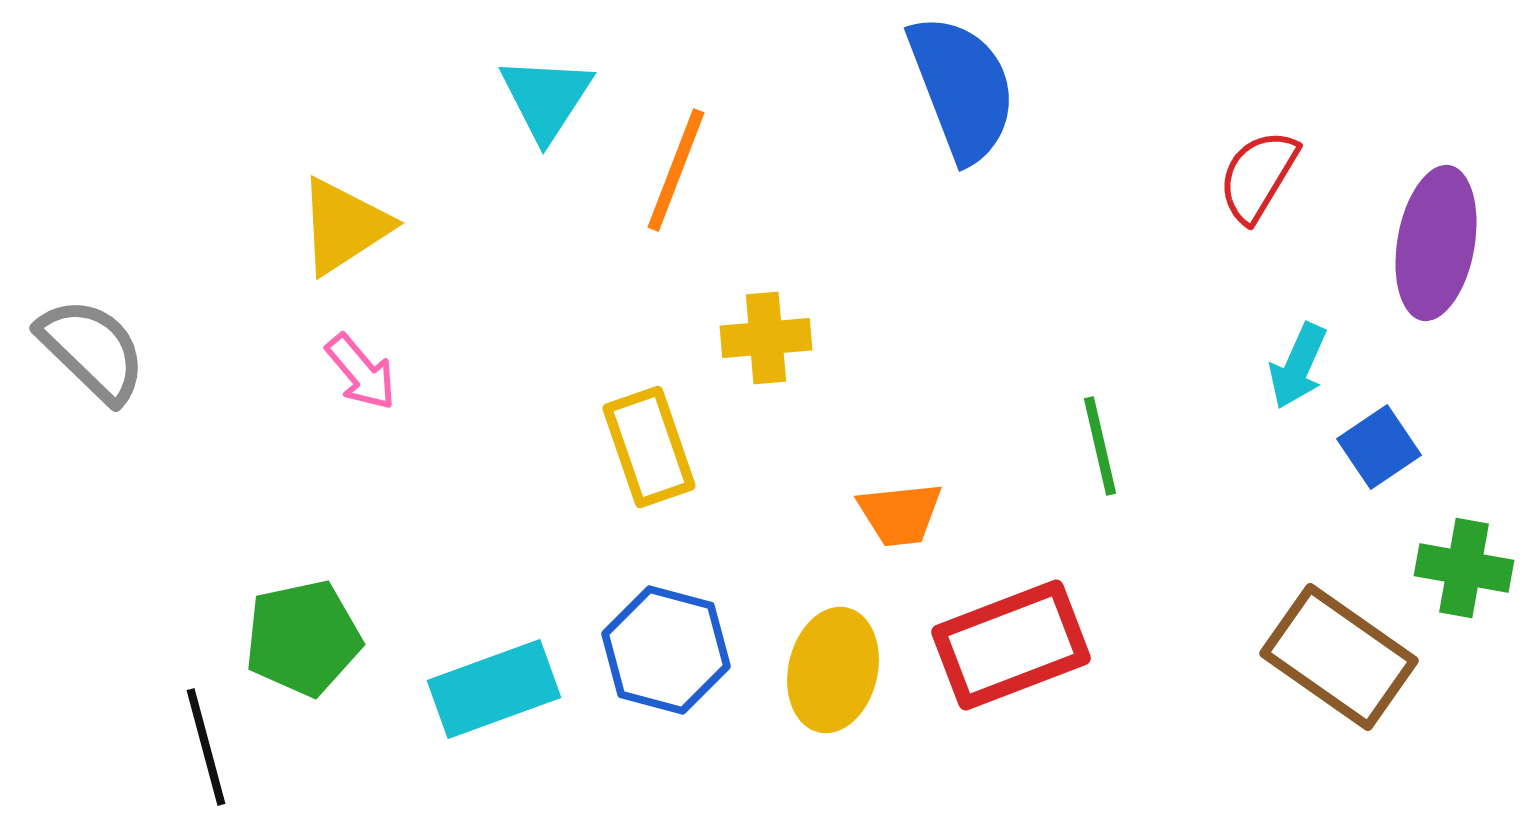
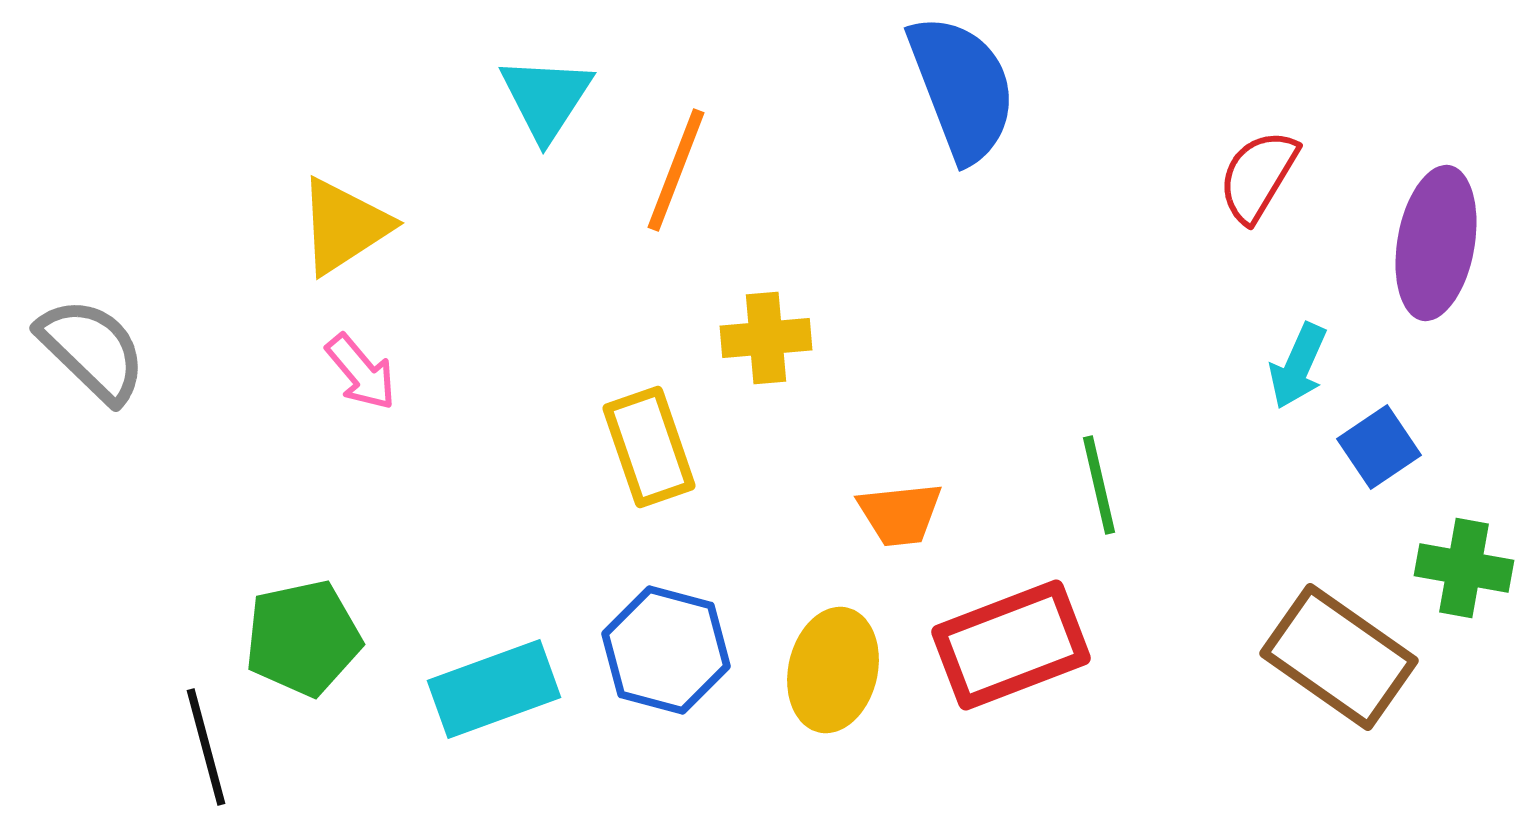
green line: moved 1 px left, 39 px down
